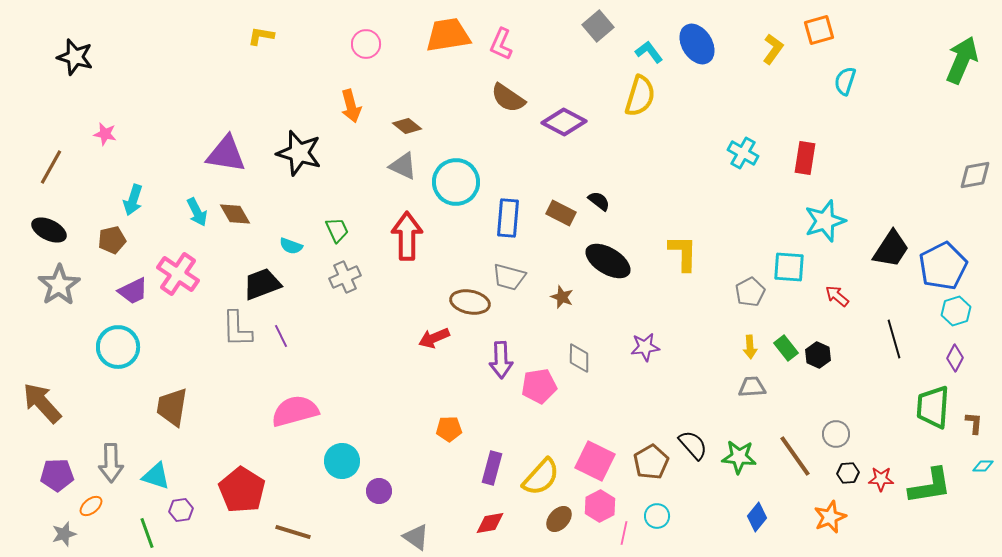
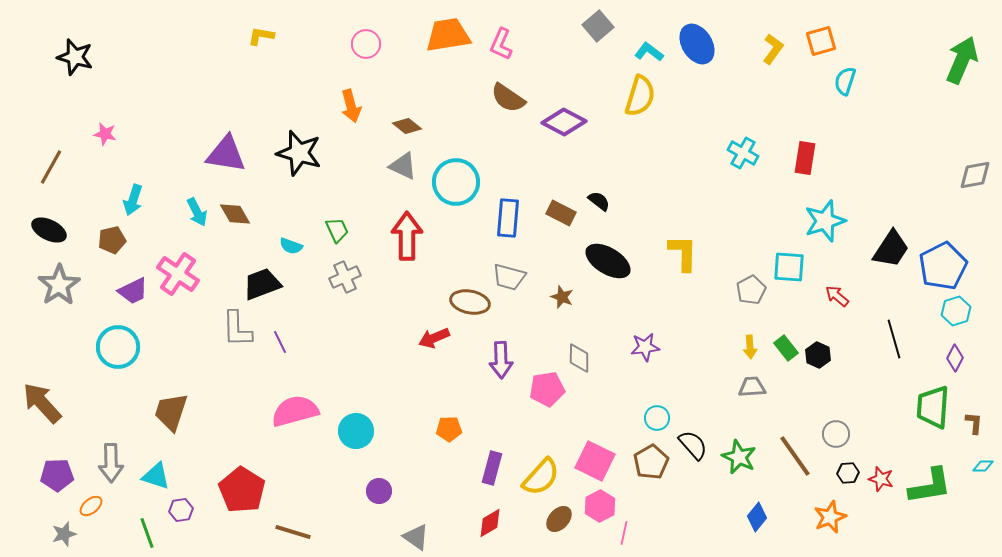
orange square at (819, 30): moved 2 px right, 11 px down
cyan L-shape at (649, 52): rotated 16 degrees counterclockwise
gray pentagon at (750, 292): moved 1 px right, 2 px up
purple line at (281, 336): moved 1 px left, 6 px down
pink pentagon at (539, 386): moved 8 px right, 3 px down
brown trapezoid at (172, 407): moved 1 px left, 5 px down; rotated 9 degrees clockwise
green star at (739, 457): rotated 20 degrees clockwise
cyan circle at (342, 461): moved 14 px right, 30 px up
red star at (881, 479): rotated 15 degrees clockwise
cyan circle at (657, 516): moved 98 px up
red diamond at (490, 523): rotated 20 degrees counterclockwise
